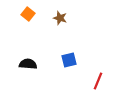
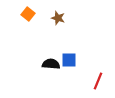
brown star: moved 2 px left
blue square: rotated 14 degrees clockwise
black semicircle: moved 23 px right
